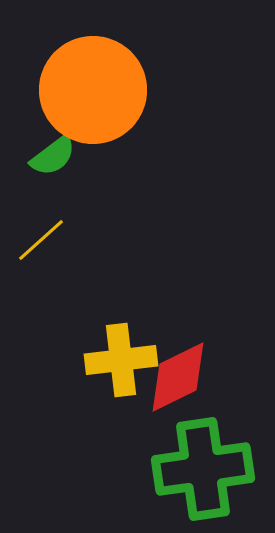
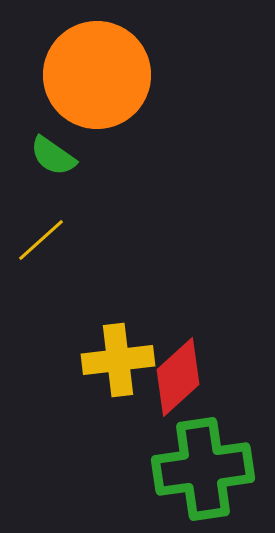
orange circle: moved 4 px right, 15 px up
green semicircle: rotated 72 degrees clockwise
yellow cross: moved 3 px left
red diamond: rotated 16 degrees counterclockwise
